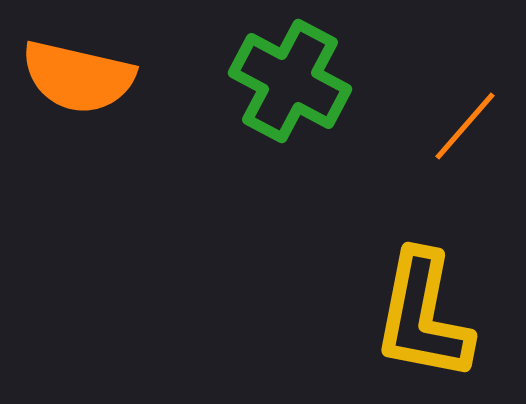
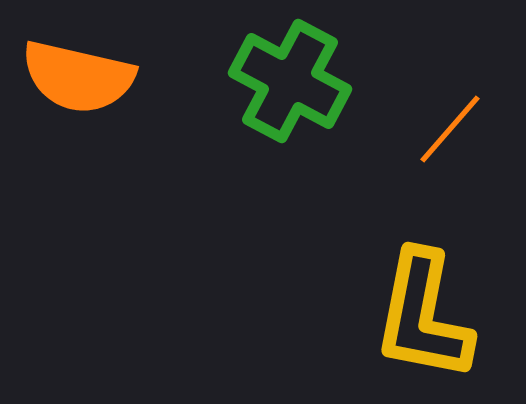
orange line: moved 15 px left, 3 px down
